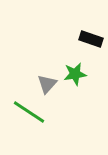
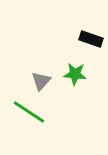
green star: rotated 15 degrees clockwise
gray triangle: moved 6 px left, 3 px up
